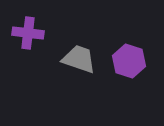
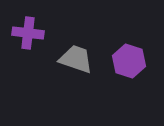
gray trapezoid: moved 3 px left
